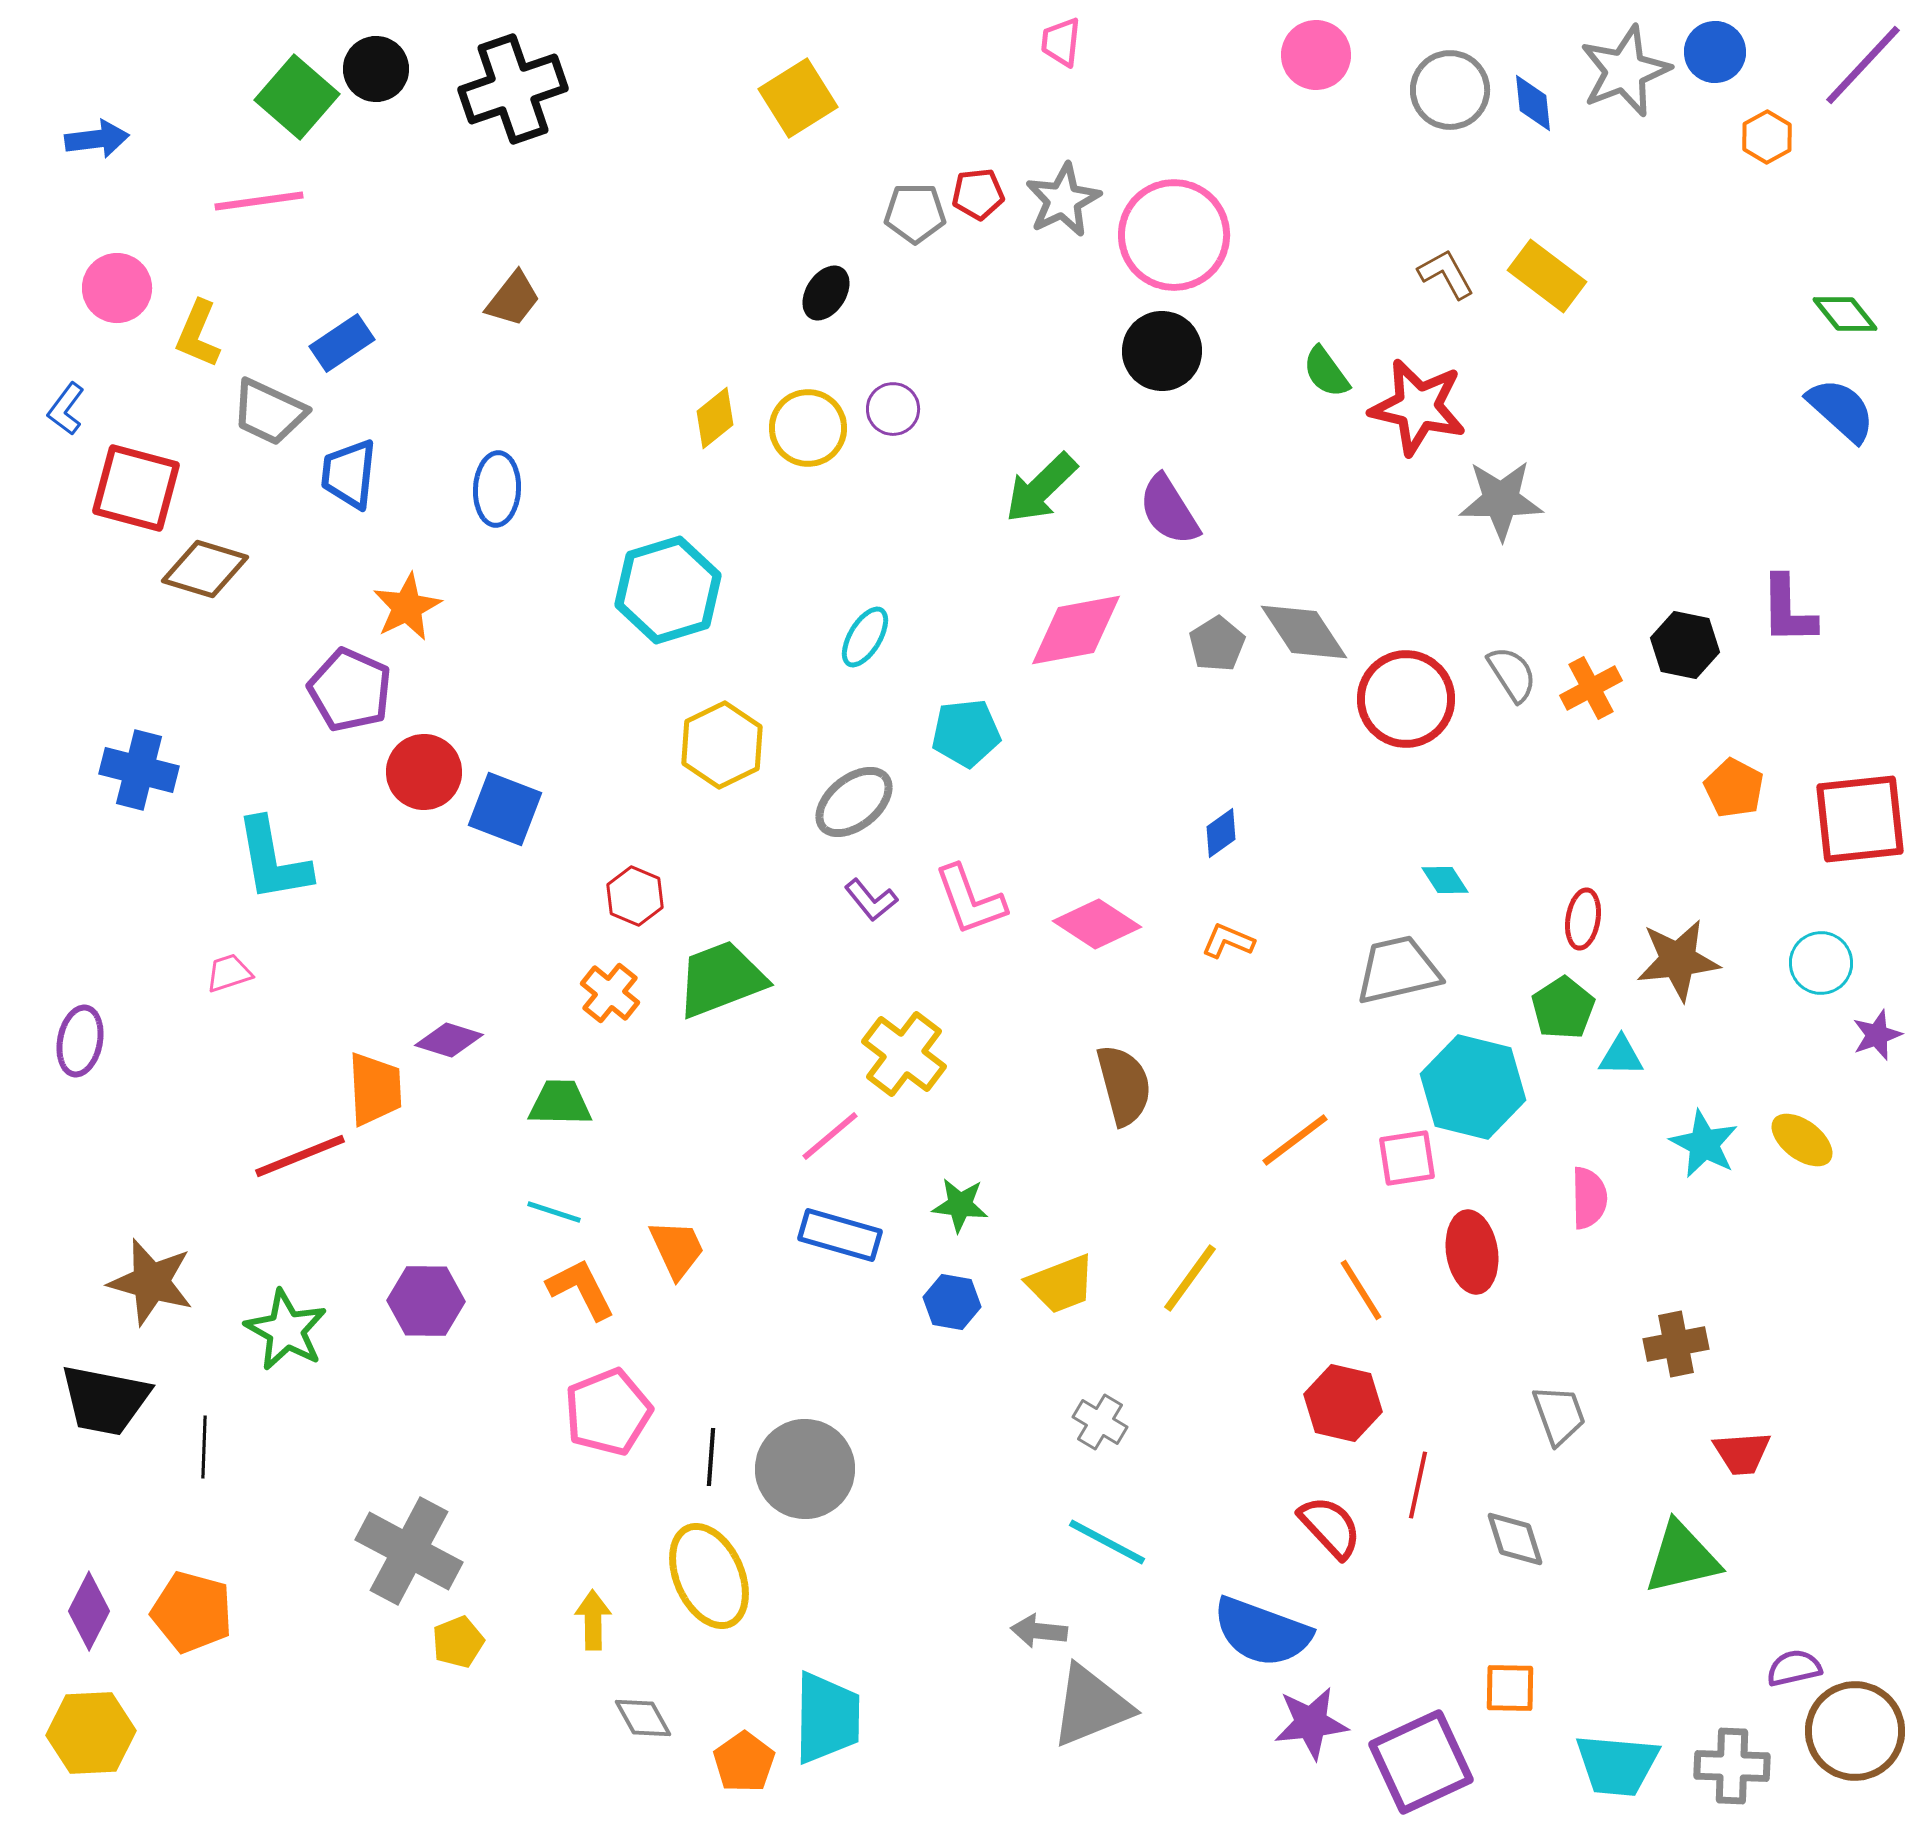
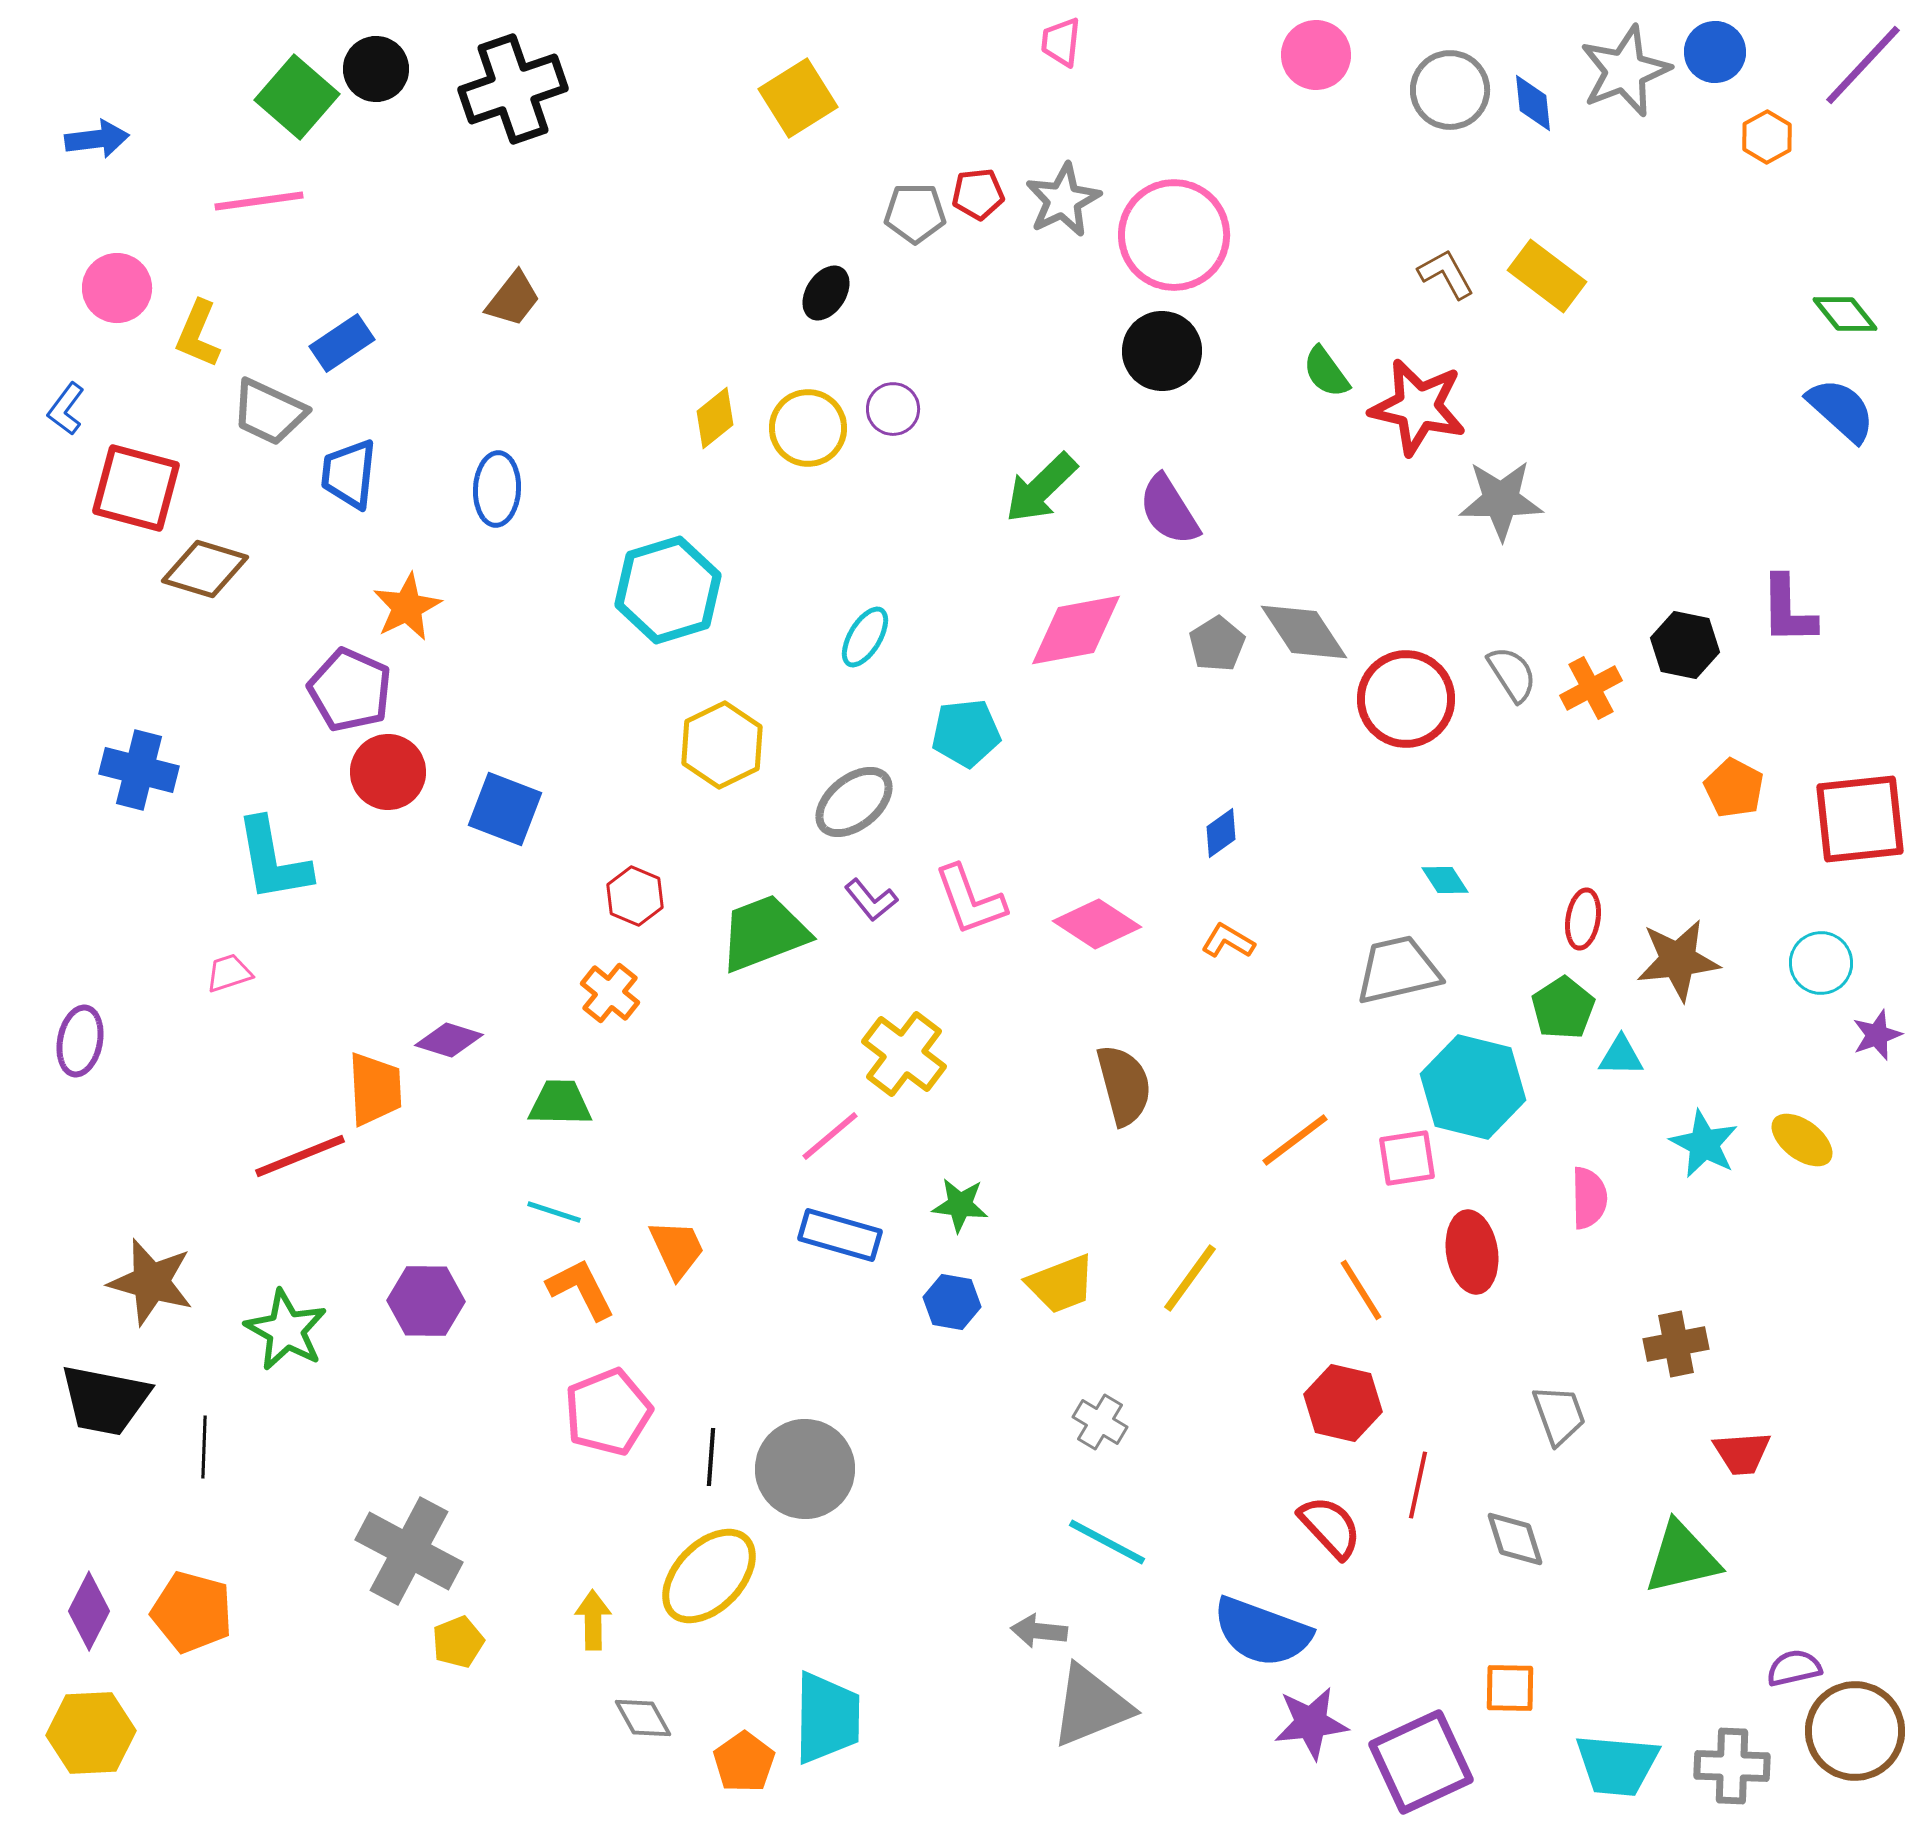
red circle at (424, 772): moved 36 px left
orange L-shape at (1228, 941): rotated 8 degrees clockwise
green trapezoid at (721, 979): moved 43 px right, 46 px up
yellow ellipse at (709, 1576): rotated 68 degrees clockwise
